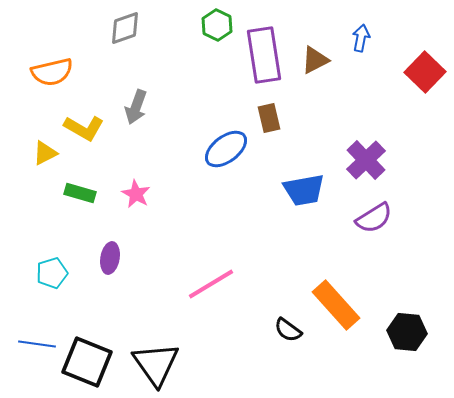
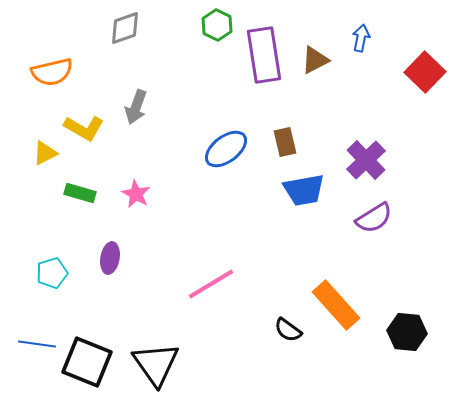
brown rectangle: moved 16 px right, 24 px down
